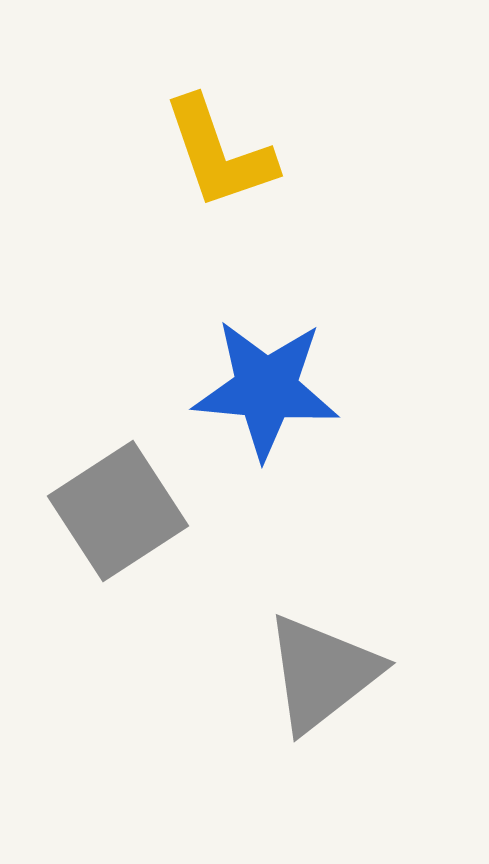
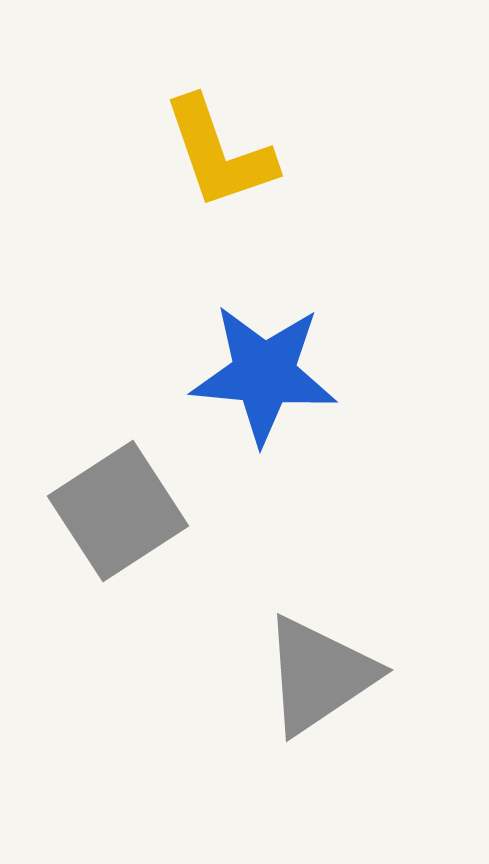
blue star: moved 2 px left, 15 px up
gray triangle: moved 3 px left, 2 px down; rotated 4 degrees clockwise
